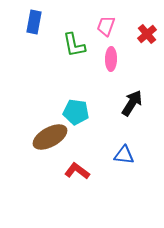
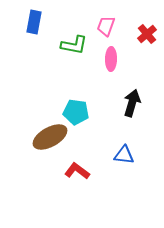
green L-shape: rotated 68 degrees counterclockwise
black arrow: rotated 16 degrees counterclockwise
